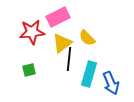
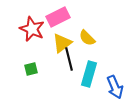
red star: moved 3 px up; rotated 30 degrees clockwise
black line: rotated 20 degrees counterclockwise
green square: moved 2 px right, 1 px up
blue arrow: moved 4 px right, 4 px down
